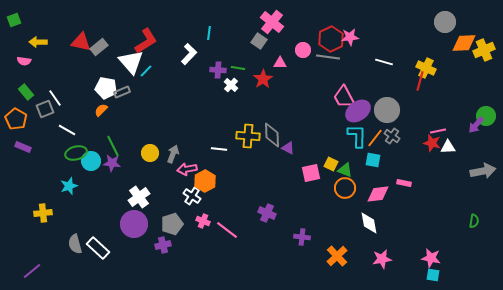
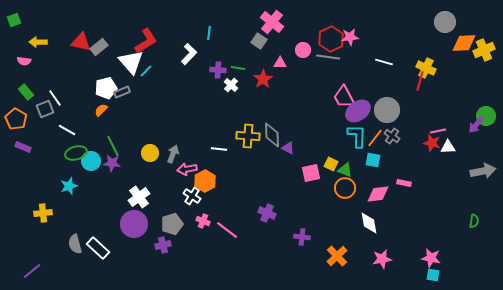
white pentagon at (106, 88): rotated 25 degrees counterclockwise
